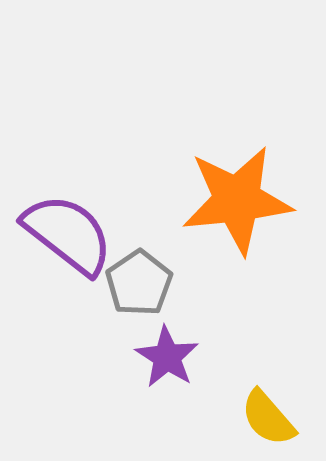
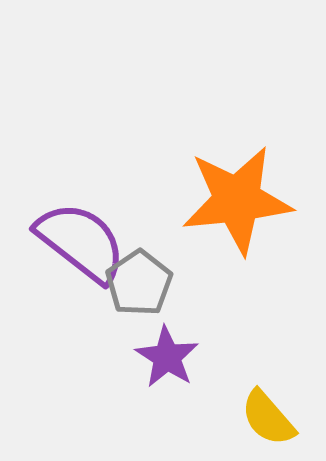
purple semicircle: moved 13 px right, 8 px down
